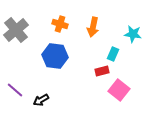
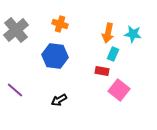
orange arrow: moved 15 px right, 6 px down
red rectangle: rotated 24 degrees clockwise
black arrow: moved 18 px right
